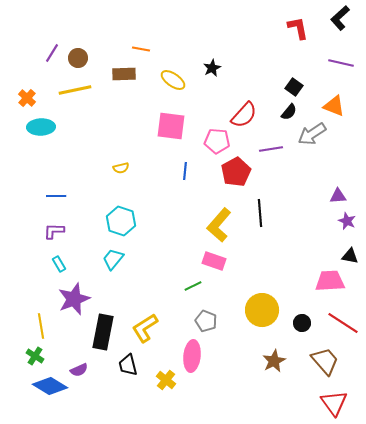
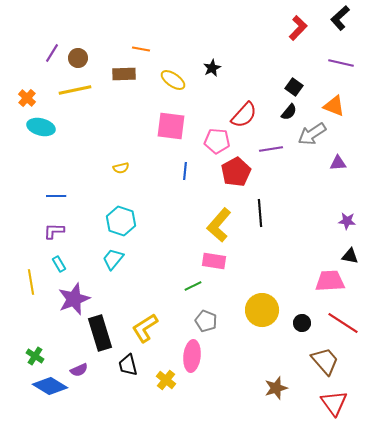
red L-shape at (298, 28): rotated 55 degrees clockwise
cyan ellipse at (41, 127): rotated 16 degrees clockwise
purple triangle at (338, 196): moved 33 px up
purple star at (347, 221): rotated 18 degrees counterclockwise
pink rectangle at (214, 261): rotated 10 degrees counterclockwise
yellow line at (41, 326): moved 10 px left, 44 px up
black rectangle at (103, 332): moved 3 px left, 1 px down; rotated 28 degrees counterclockwise
brown star at (274, 361): moved 2 px right, 27 px down; rotated 10 degrees clockwise
